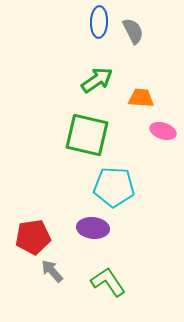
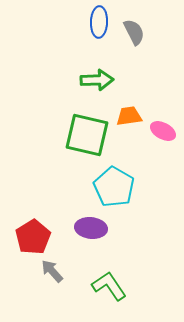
gray semicircle: moved 1 px right, 1 px down
green arrow: rotated 32 degrees clockwise
orange trapezoid: moved 12 px left, 18 px down; rotated 12 degrees counterclockwise
pink ellipse: rotated 10 degrees clockwise
cyan pentagon: rotated 27 degrees clockwise
purple ellipse: moved 2 px left
red pentagon: rotated 24 degrees counterclockwise
green L-shape: moved 1 px right, 4 px down
